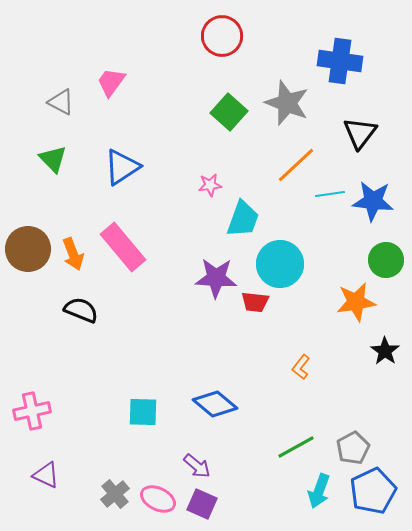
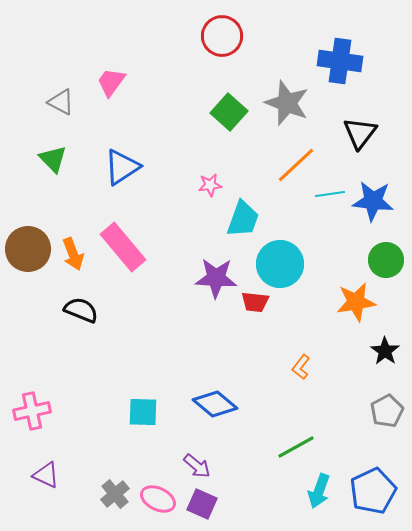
gray pentagon: moved 34 px right, 37 px up
